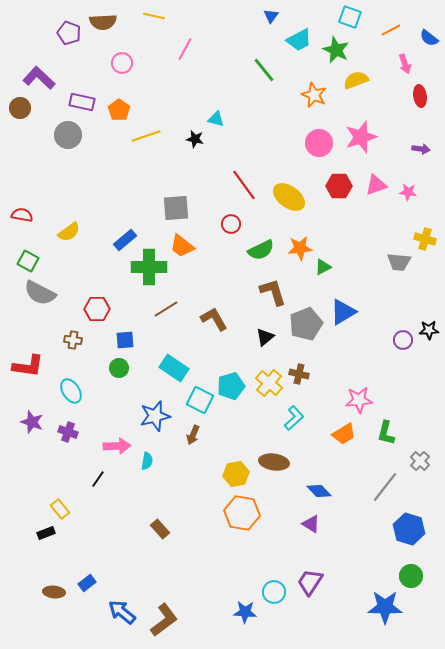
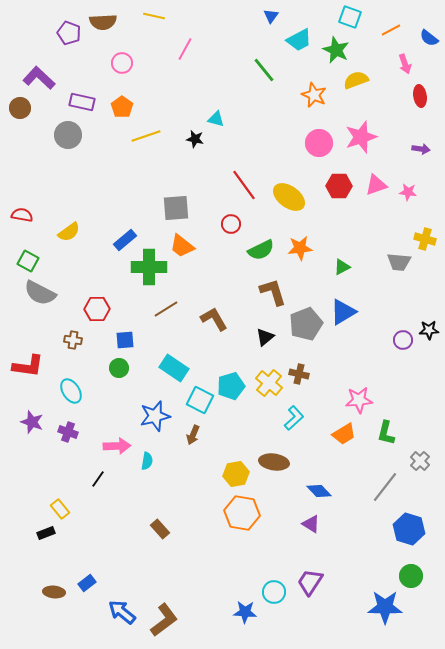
orange pentagon at (119, 110): moved 3 px right, 3 px up
green triangle at (323, 267): moved 19 px right
